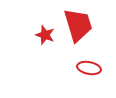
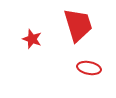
red star: moved 13 px left, 4 px down
